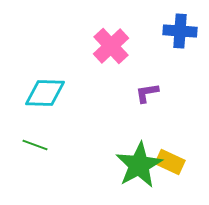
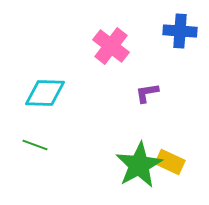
pink cross: rotated 9 degrees counterclockwise
